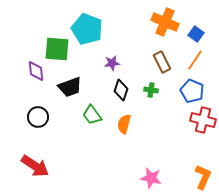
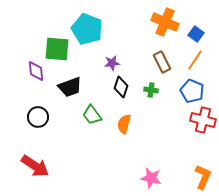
black diamond: moved 3 px up
